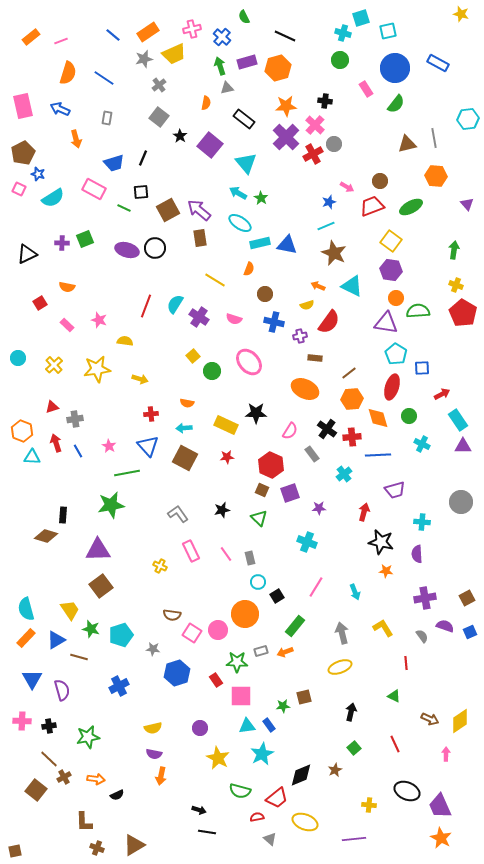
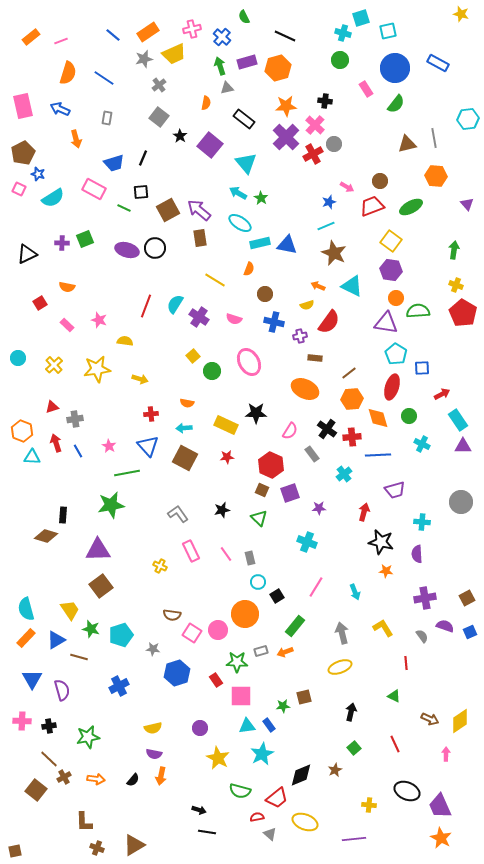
pink ellipse at (249, 362): rotated 12 degrees clockwise
black semicircle at (117, 795): moved 16 px right, 15 px up; rotated 24 degrees counterclockwise
gray triangle at (270, 839): moved 5 px up
